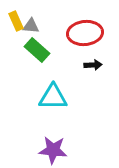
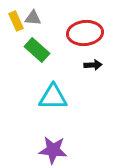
gray triangle: moved 2 px right, 8 px up
